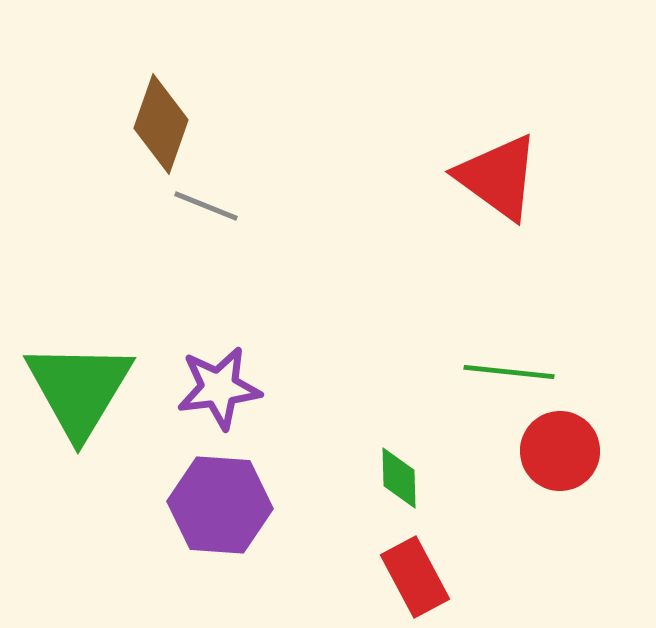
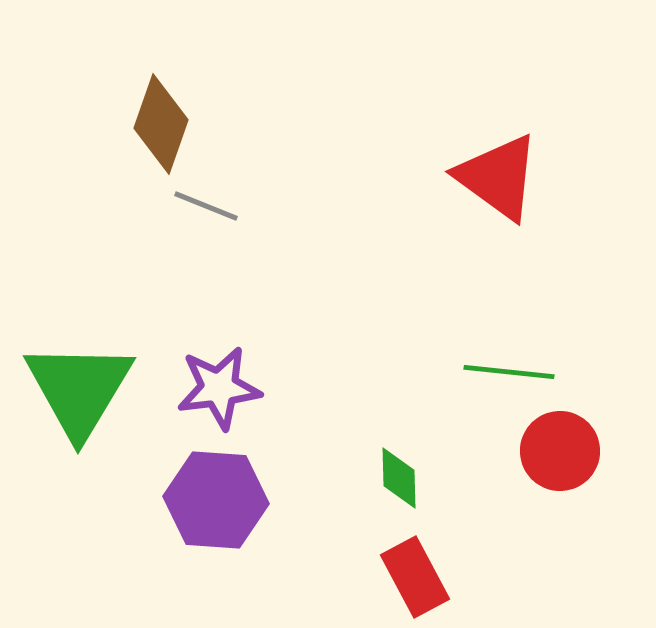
purple hexagon: moved 4 px left, 5 px up
